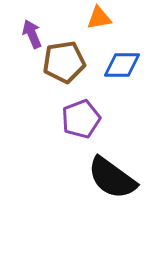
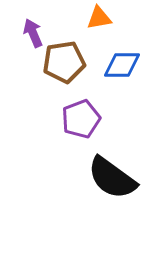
purple arrow: moved 1 px right, 1 px up
